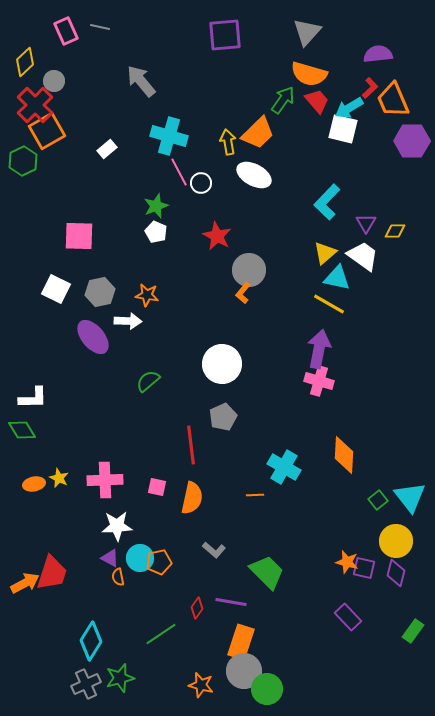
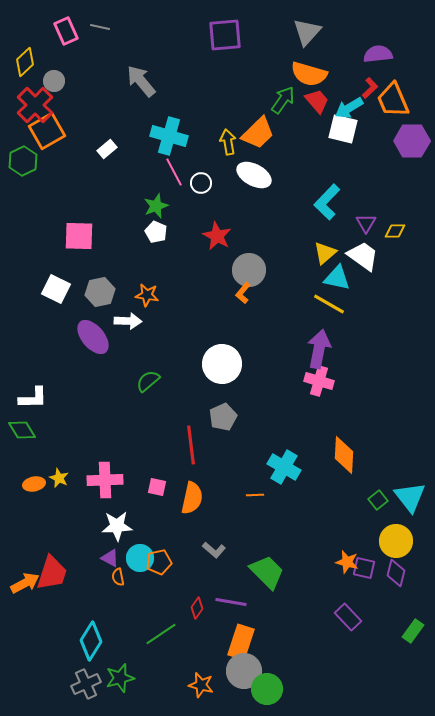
pink line at (179, 172): moved 5 px left
